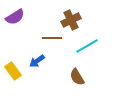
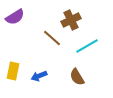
brown line: rotated 42 degrees clockwise
blue arrow: moved 2 px right, 15 px down; rotated 14 degrees clockwise
yellow rectangle: rotated 48 degrees clockwise
